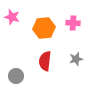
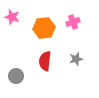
pink cross: moved 1 px up; rotated 24 degrees counterclockwise
